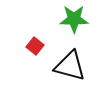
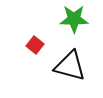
red square: moved 1 px up
